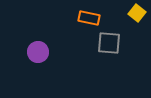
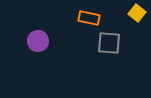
purple circle: moved 11 px up
